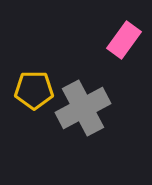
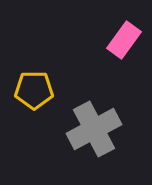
gray cross: moved 11 px right, 21 px down
